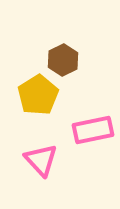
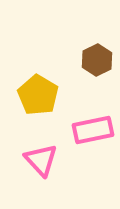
brown hexagon: moved 34 px right
yellow pentagon: rotated 9 degrees counterclockwise
